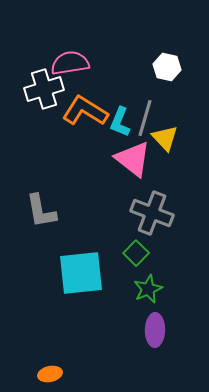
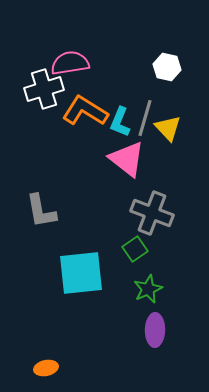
yellow triangle: moved 3 px right, 10 px up
pink triangle: moved 6 px left
green square: moved 1 px left, 4 px up; rotated 10 degrees clockwise
orange ellipse: moved 4 px left, 6 px up
